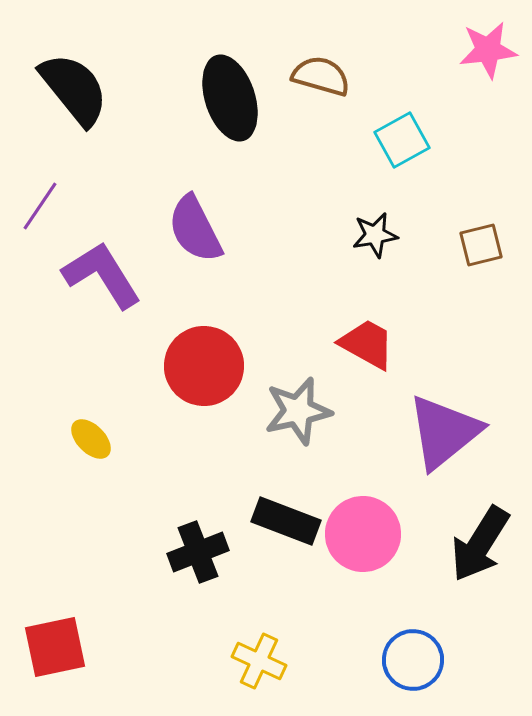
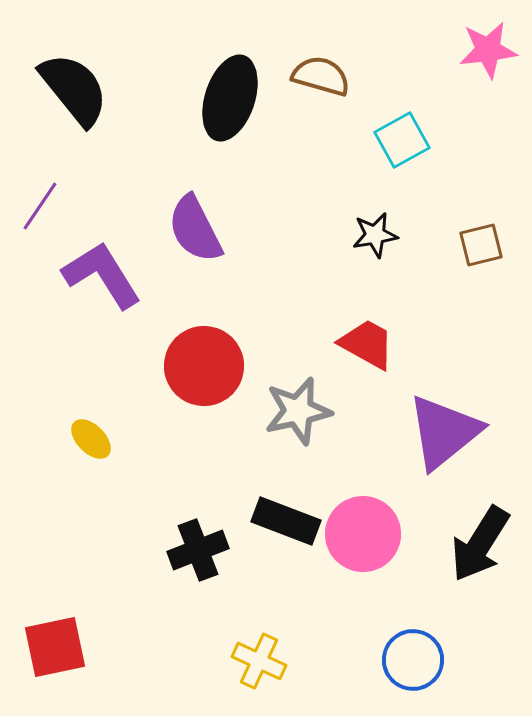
black ellipse: rotated 36 degrees clockwise
black cross: moved 2 px up
